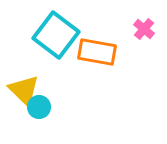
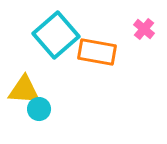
cyan square: rotated 12 degrees clockwise
yellow triangle: rotated 40 degrees counterclockwise
cyan circle: moved 2 px down
